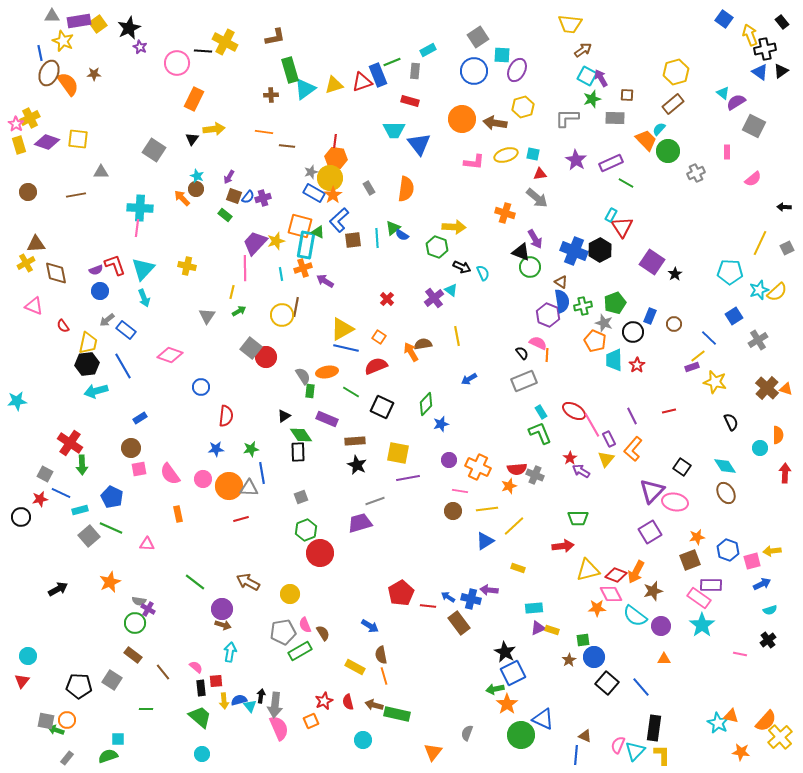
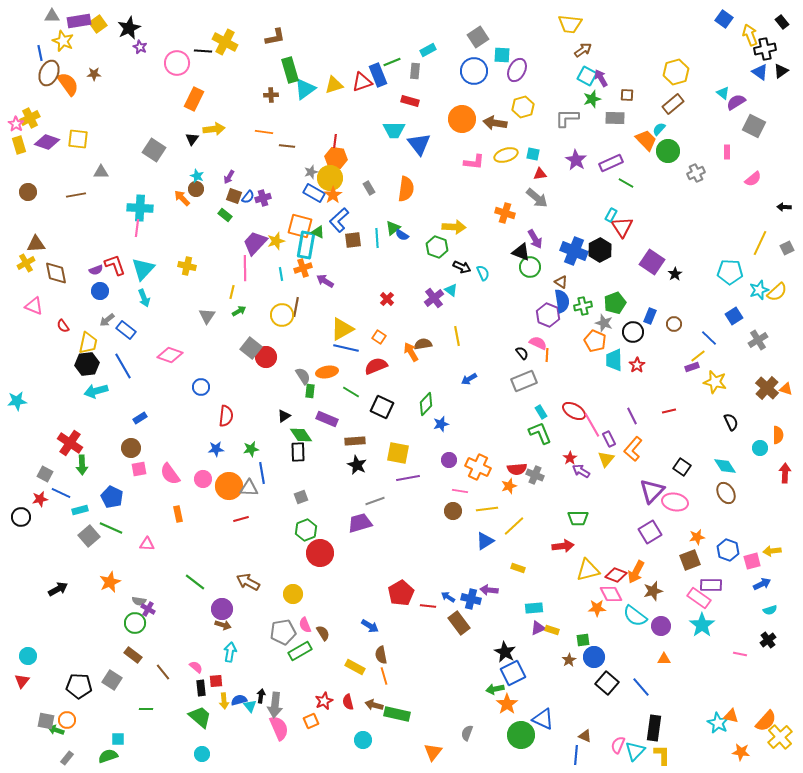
yellow circle at (290, 594): moved 3 px right
